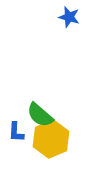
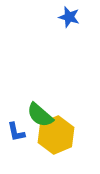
blue L-shape: rotated 15 degrees counterclockwise
yellow hexagon: moved 5 px right, 4 px up
